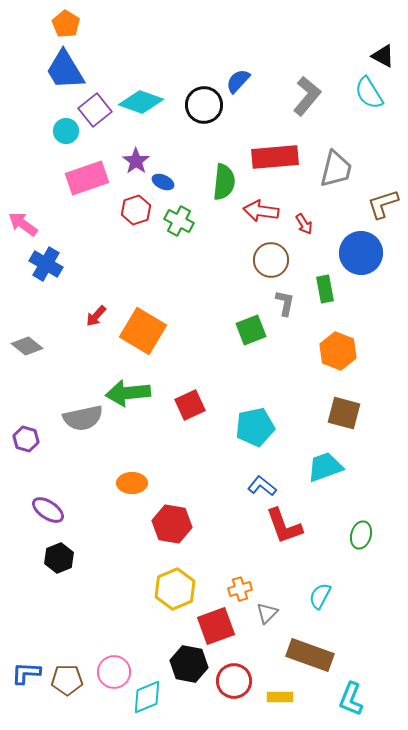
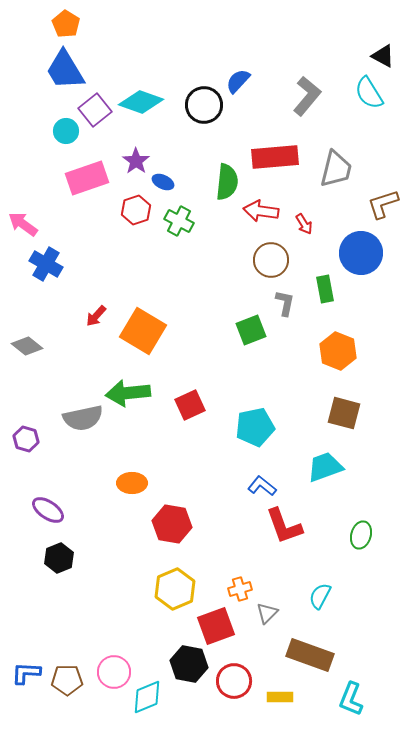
green semicircle at (224, 182): moved 3 px right
